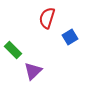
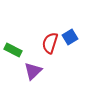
red semicircle: moved 3 px right, 25 px down
green rectangle: rotated 18 degrees counterclockwise
